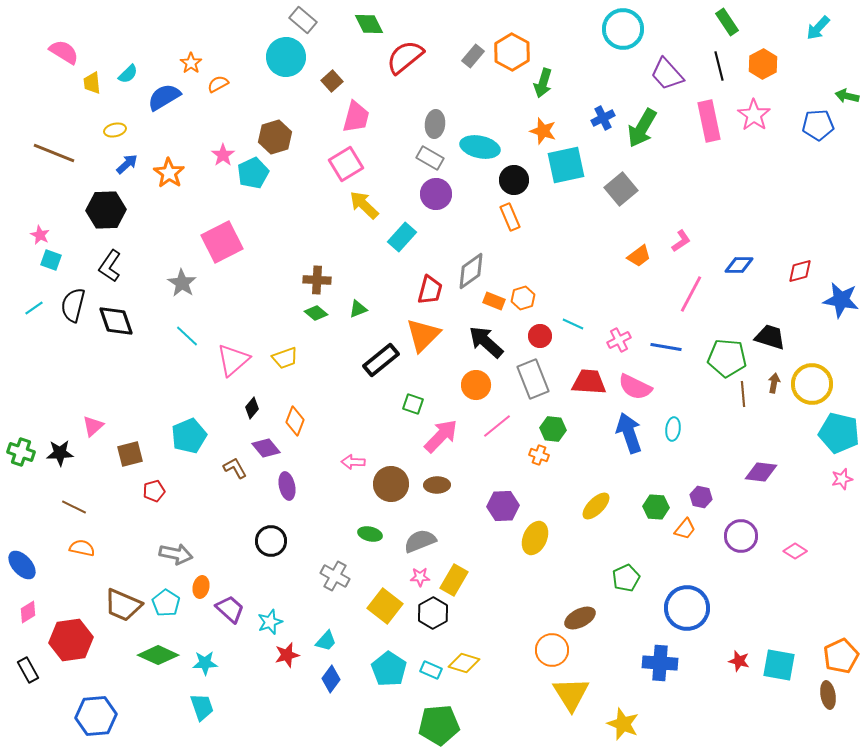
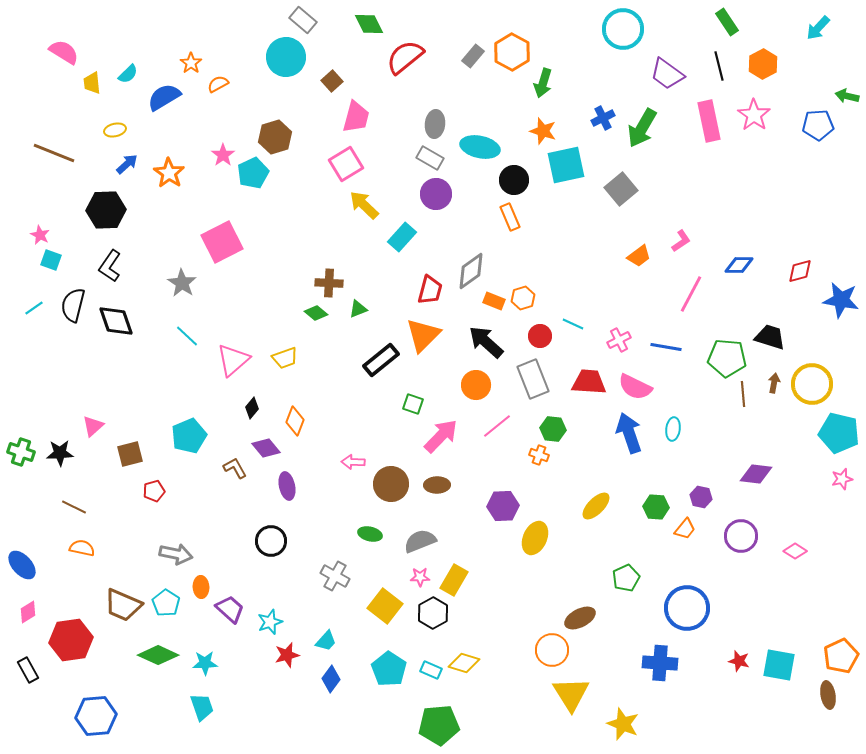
purple trapezoid at (667, 74): rotated 12 degrees counterclockwise
brown cross at (317, 280): moved 12 px right, 3 px down
purple diamond at (761, 472): moved 5 px left, 2 px down
orange ellipse at (201, 587): rotated 15 degrees counterclockwise
